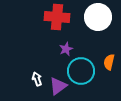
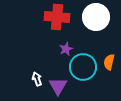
white circle: moved 2 px left
cyan circle: moved 2 px right, 4 px up
purple triangle: rotated 24 degrees counterclockwise
